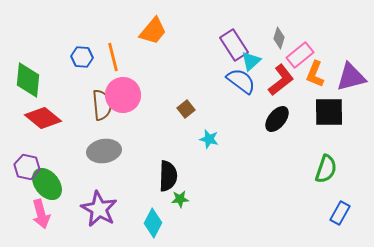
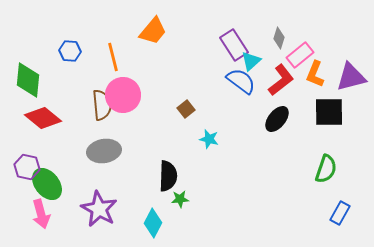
blue hexagon: moved 12 px left, 6 px up
